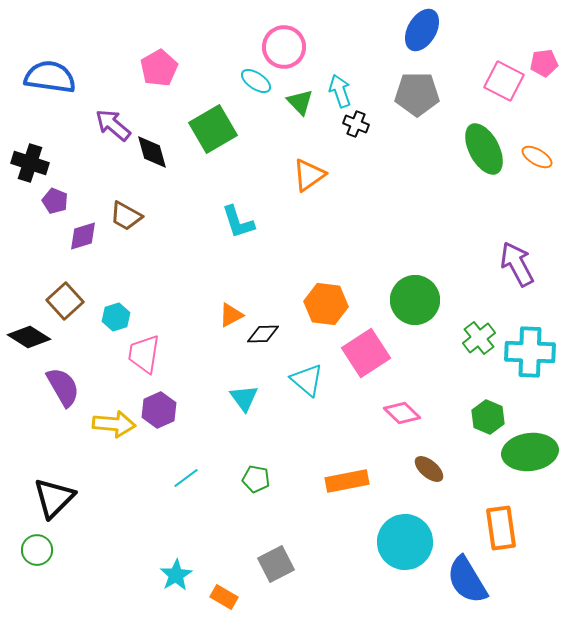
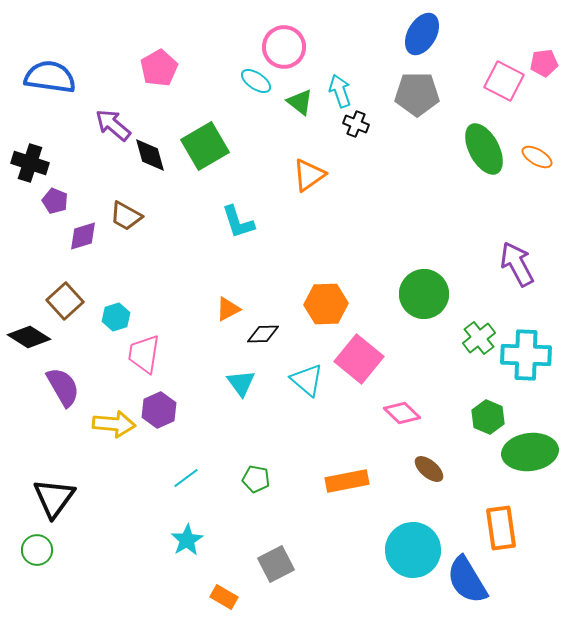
blue ellipse at (422, 30): moved 4 px down
green triangle at (300, 102): rotated 8 degrees counterclockwise
green square at (213, 129): moved 8 px left, 17 px down
black diamond at (152, 152): moved 2 px left, 3 px down
green circle at (415, 300): moved 9 px right, 6 px up
orange hexagon at (326, 304): rotated 9 degrees counterclockwise
orange triangle at (231, 315): moved 3 px left, 6 px up
cyan cross at (530, 352): moved 4 px left, 3 px down
pink square at (366, 353): moved 7 px left, 6 px down; rotated 18 degrees counterclockwise
cyan triangle at (244, 398): moved 3 px left, 15 px up
black triangle at (54, 498): rotated 9 degrees counterclockwise
cyan circle at (405, 542): moved 8 px right, 8 px down
cyan star at (176, 575): moved 11 px right, 35 px up
